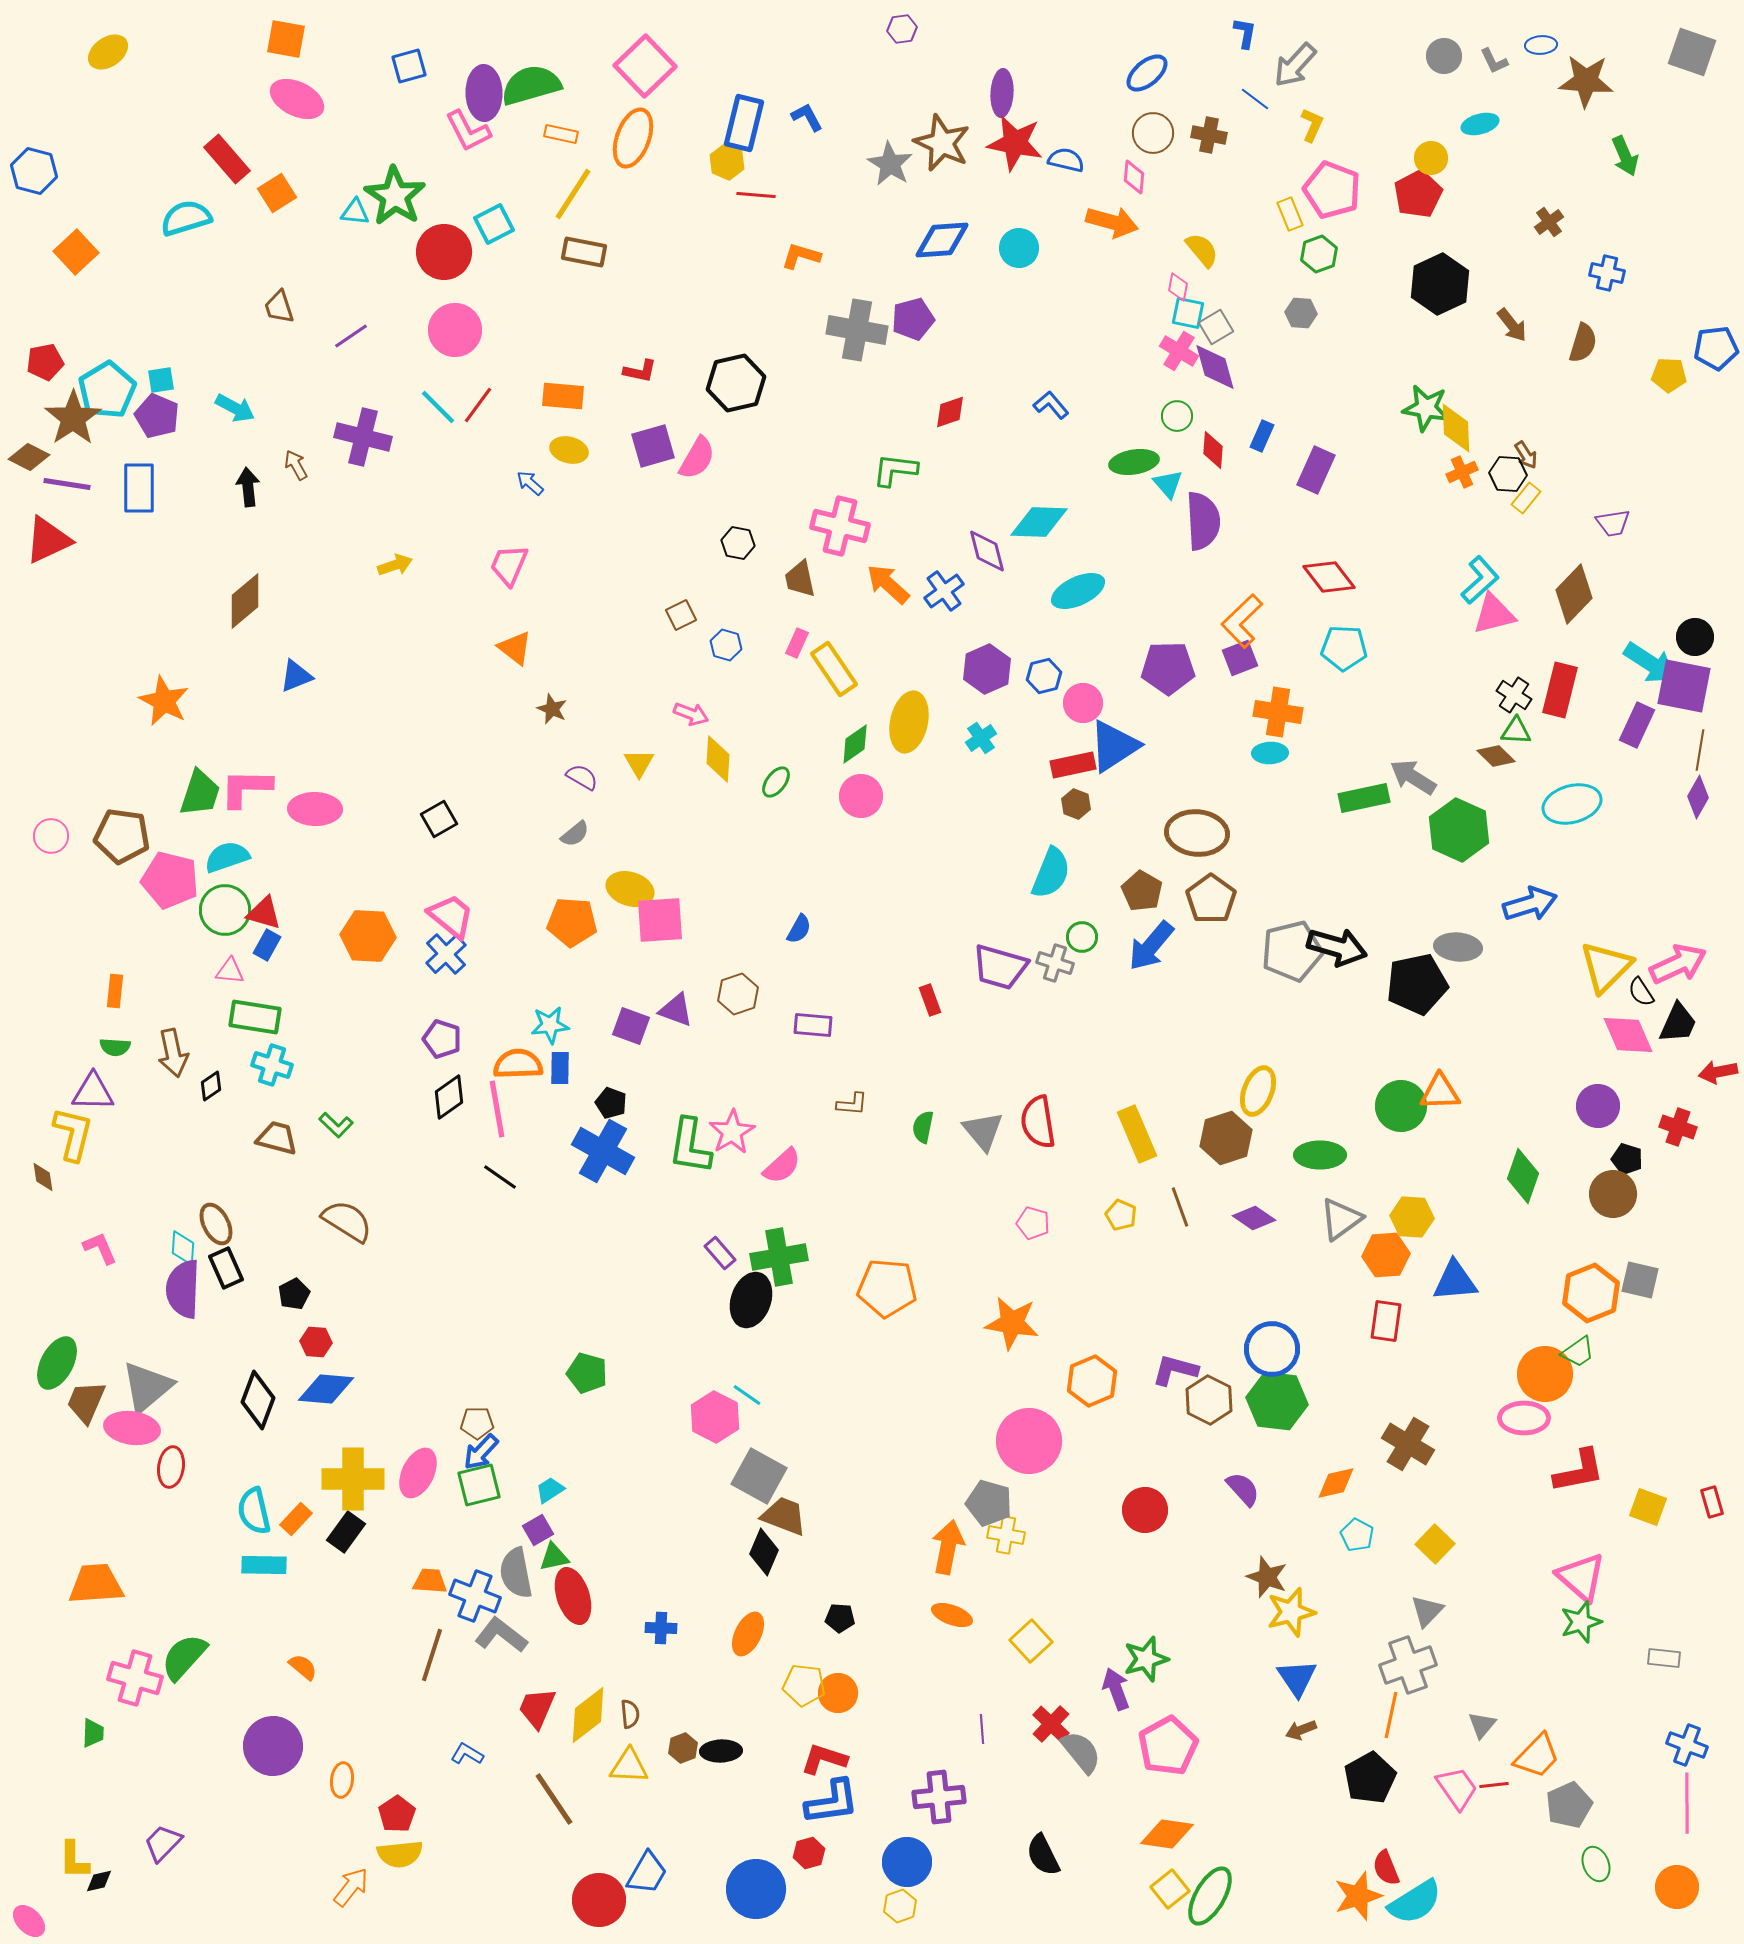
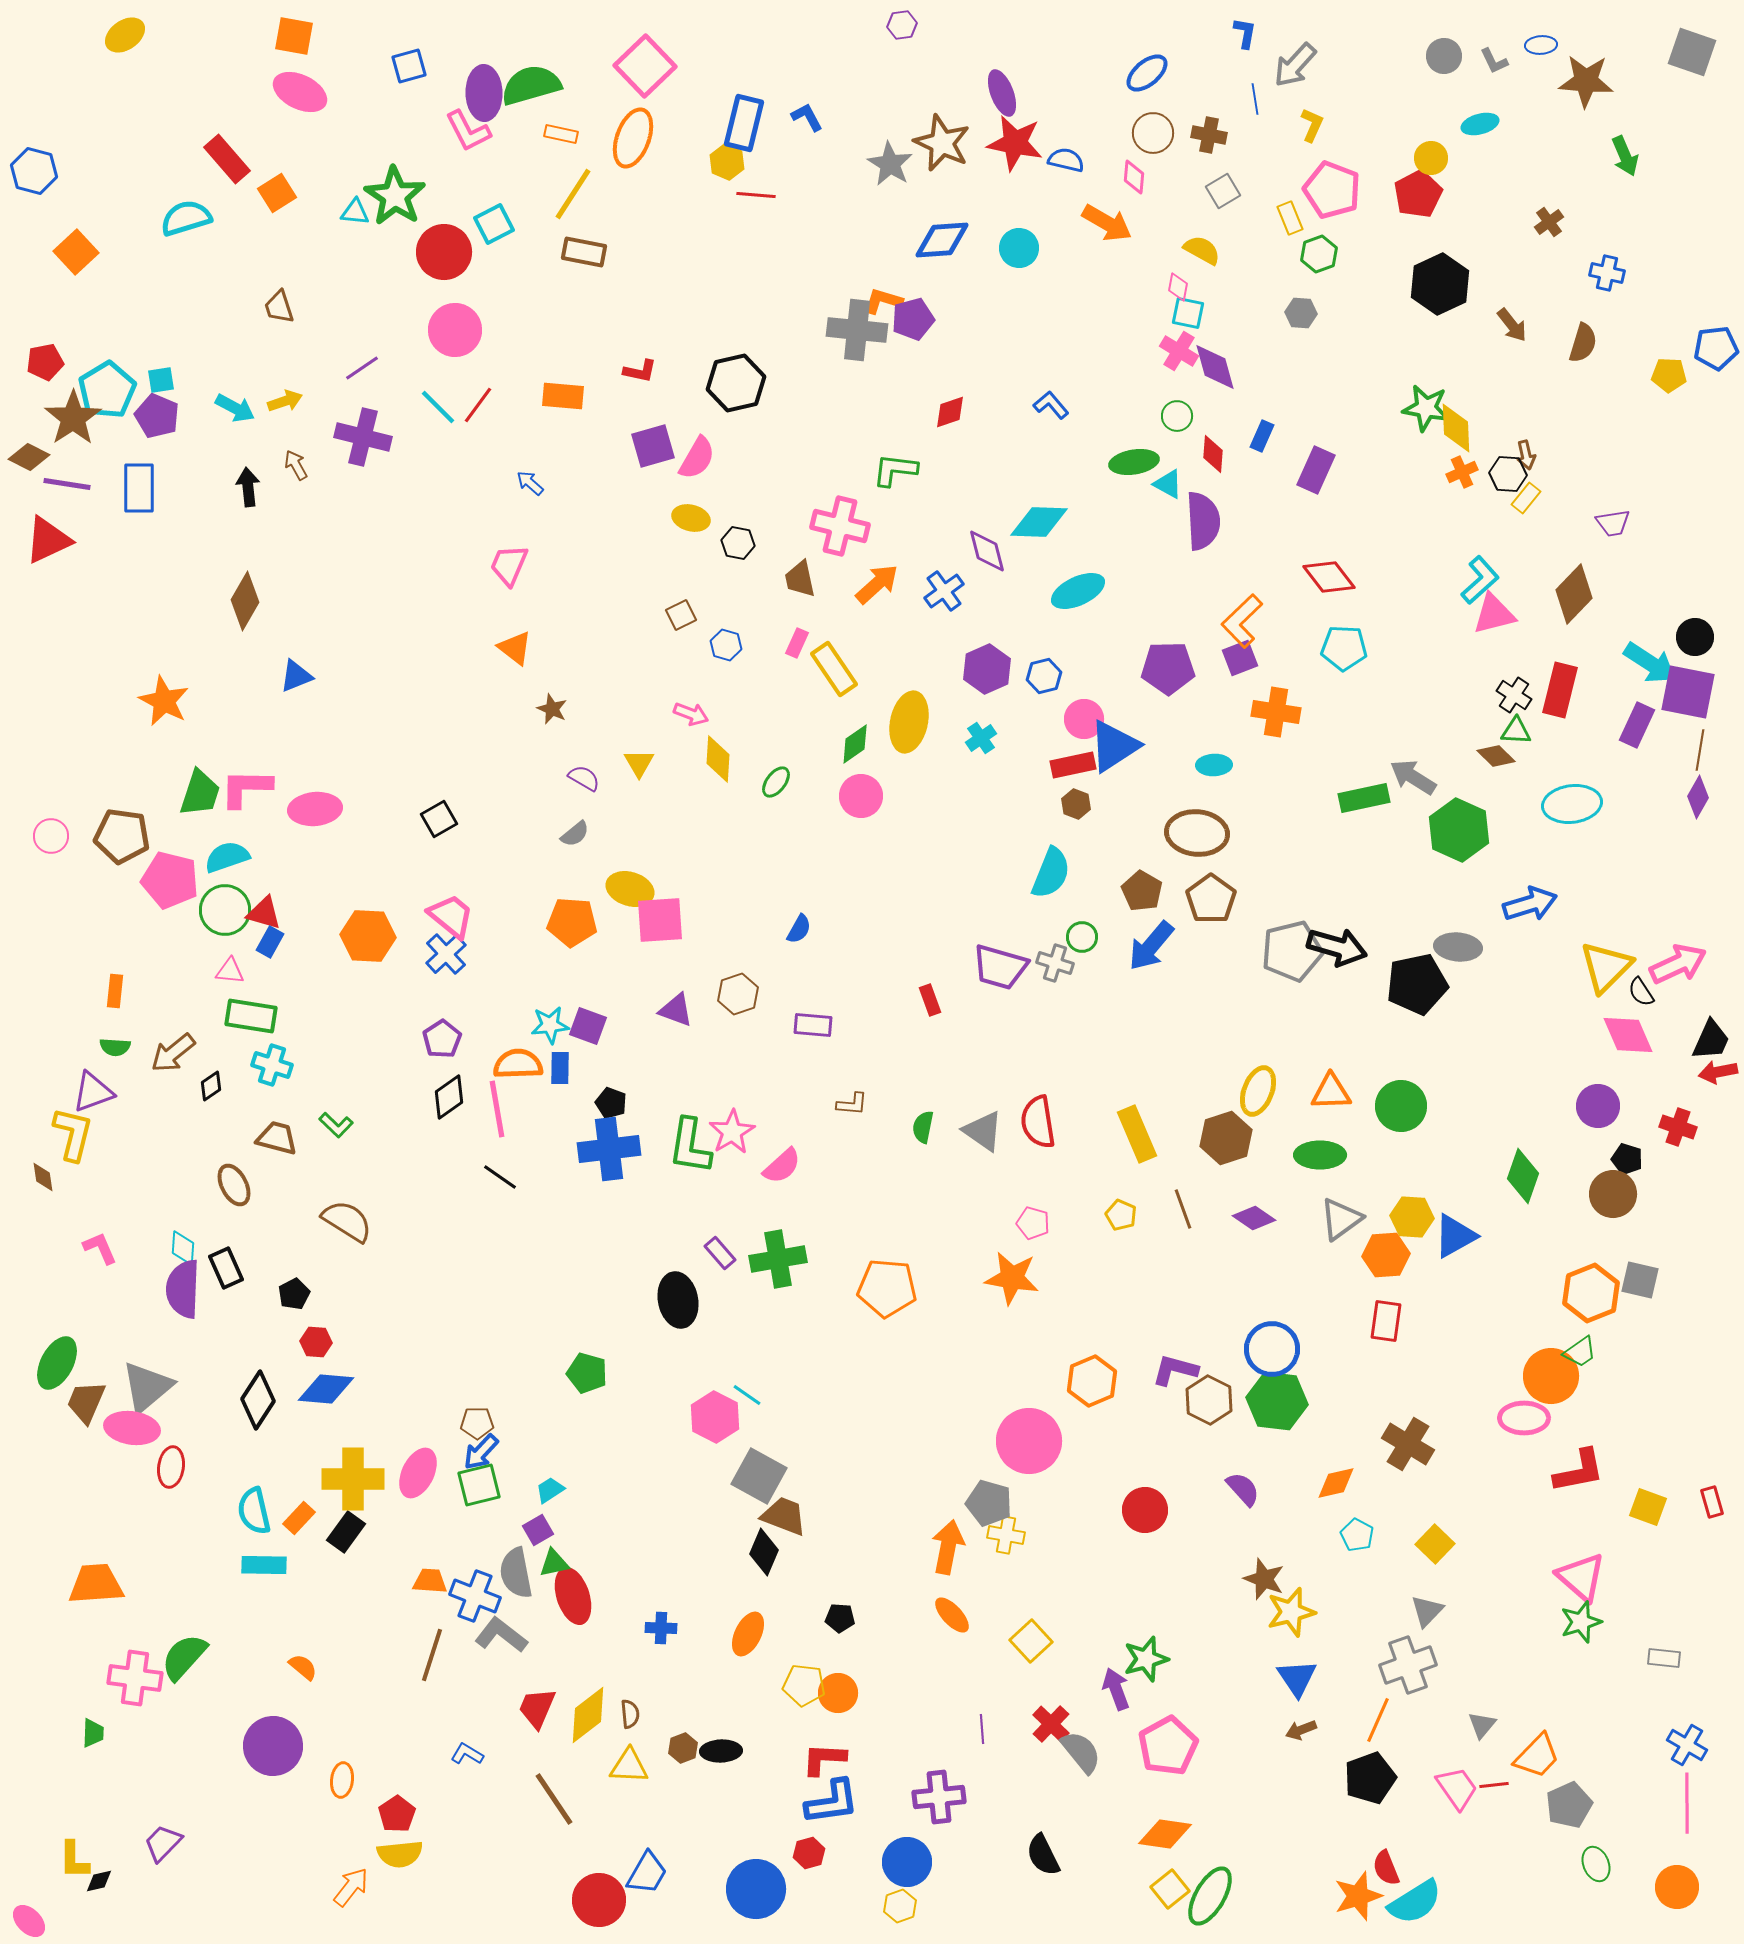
purple hexagon at (902, 29): moved 4 px up
orange square at (286, 39): moved 8 px right, 3 px up
yellow ellipse at (108, 52): moved 17 px right, 17 px up
purple ellipse at (1002, 93): rotated 24 degrees counterclockwise
pink ellipse at (297, 99): moved 3 px right, 7 px up
blue line at (1255, 99): rotated 44 degrees clockwise
yellow rectangle at (1290, 214): moved 4 px down
orange arrow at (1112, 222): moved 5 px left, 1 px down; rotated 15 degrees clockwise
yellow semicircle at (1202, 250): rotated 21 degrees counterclockwise
orange L-shape at (801, 256): moved 82 px right, 45 px down
gray square at (1216, 327): moved 7 px right, 136 px up
gray cross at (857, 330): rotated 4 degrees counterclockwise
purple line at (351, 336): moved 11 px right, 32 px down
yellow ellipse at (569, 450): moved 122 px right, 68 px down
red diamond at (1213, 450): moved 4 px down
brown arrow at (1526, 455): rotated 20 degrees clockwise
cyan triangle at (1168, 484): rotated 20 degrees counterclockwise
yellow arrow at (395, 565): moved 110 px left, 164 px up
orange arrow at (888, 584): moved 11 px left; rotated 96 degrees clockwise
brown diamond at (245, 601): rotated 20 degrees counterclockwise
purple square at (1684, 686): moved 4 px right, 6 px down
pink circle at (1083, 703): moved 1 px right, 16 px down
orange cross at (1278, 712): moved 2 px left
cyan ellipse at (1270, 753): moved 56 px left, 12 px down
purple semicircle at (582, 777): moved 2 px right, 1 px down
cyan ellipse at (1572, 804): rotated 8 degrees clockwise
pink ellipse at (315, 809): rotated 6 degrees counterclockwise
blue rectangle at (267, 945): moved 3 px right, 3 px up
green rectangle at (255, 1017): moved 4 px left, 1 px up
black trapezoid at (1678, 1023): moved 33 px right, 17 px down
purple square at (631, 1026): moved 43 px left
purple pentagon at (442, 1039): rotated 21 degrees clockwise
brown arrow at (173, 1053): rotated 63 degrees clockwise
purple triangle at (93, 1092): rotated 21 degrees counterclockwise
orange triangle at (1440, 1092): moved 109 px left
gray triangle at (983, 1131): rotated 15 degrees counterclockwise
blue cross at (603, 1151): moved 6 px right, 2 px up; rotated 36 degrees counterclockwise
brown line at (1180, 1207): moved 3 px right, 2 px down
brown ellipse at (216, 1224): moved 18 px right, 39 px up
green cross at (779, 1257): moved 1 px left, 2 px down
blue triangle at (1455, 1281): moved 45 px up; rotated 24 degrees counterclockwise
black ellipse at (751, 1300): moved 73 px left; rotated 30 degrees counterclockwise
orange star at (1012, 1323): moved 45 px up
green trapezoid at (1578, 1352): moved 2 px right
orange circle at (1545, 1374): moved 6 px right, 2 px down
black diamond at (258, 1400): rotated 12 degrees clockwise
orange rectangle at (296, 1519): moved 3 px right, 1 px up
green triangle at (554, 1557): moved 6 px down
brown star at (1267, 1577): moved 3 px left, 2 px down
orange ellipse at (952, 1615): rotated 27 degrees clockwise
pink cross at (135, 1678): rotated 8 degrees counterclockwise
orange line at (1391, 1715): moved 13 px left, 5 px down; rotated 12 degrees clockwise
blue cross at (1687, 1745): rotated 9 degrees clockwise
red L-shape at (824, 1759): rotated 15 degrees counterclockwise
black pentagon at (1370, 1778): rotated 9 degrees clockwise
orange diamond at (1167, 1834): moved 2 px left
